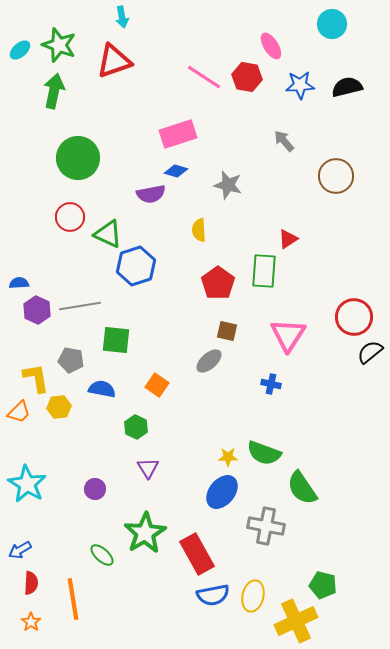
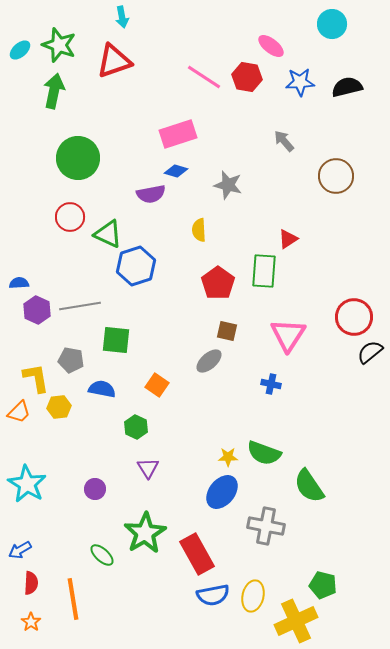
pink ellipse at (271, 46): rotated 20 degrees counterclockwise
blue star at (300, 85): moved 3 px up
green semicircle at (302, 488): moved 7 px right, 2 px up
